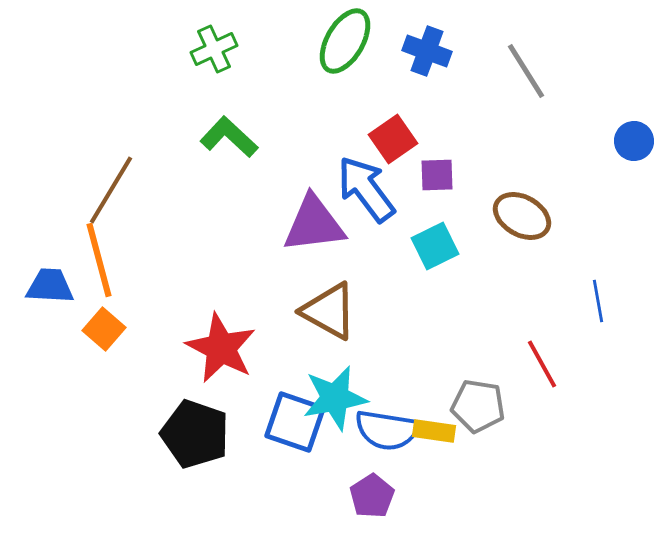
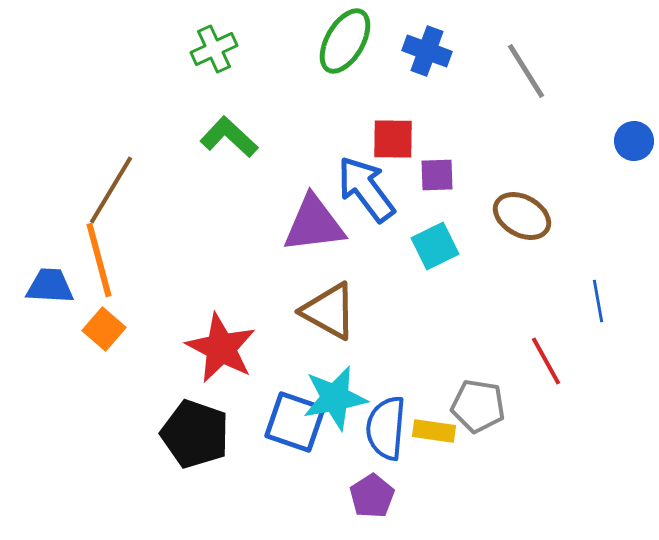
red square: rotated 36 degrees clockwise
red line: moved 4 px right, 3 px up
blue semicircle: moved 1 px left, 2 px up; rotated 86 degrees clockwise
